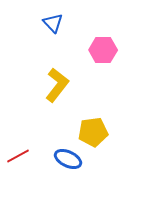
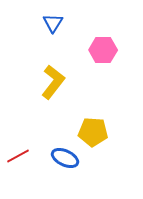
blue triangle: rotated 15 degrees clockwise
yellow L-shape: moved 4 px left, 3 px up
yellow pentagon: rotated 12 degrees clockwise
blue ellipse: moved 3 px left, 1 px up
